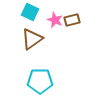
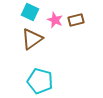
brown rectangle: moved 4 px right
cyan pentagon: rotated 15 degrees clockwise
